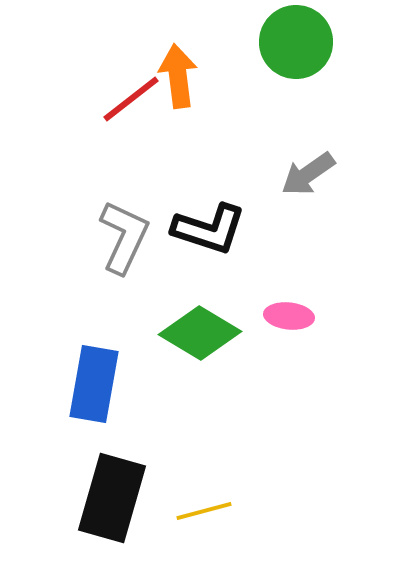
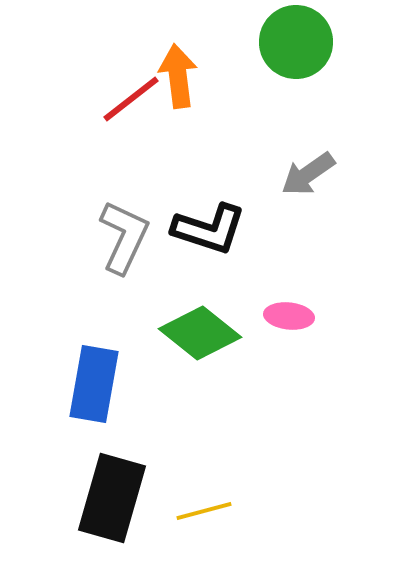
green diamond: rotated 8 degrees clockwise
